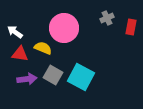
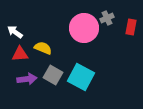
pink circle: moved 20 px right
red triangle: rotated 12 degrees counterclockwise
